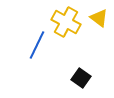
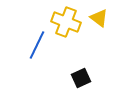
yellow cross: rotated 8 degrees counterclockwise
black square: rotated 30 degrees clockwise
